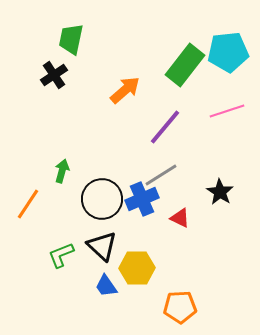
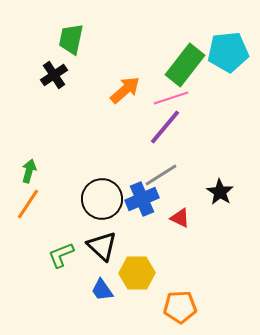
pink line: moved 56 px left, 13 px up
green arrow: moved 33 px left
yellow hexagon: moved 5 px down
blue trapezoid: moved 4 px left, 4 px down
